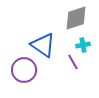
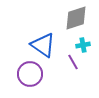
purple circle: moved 6 px right, 4 px down
